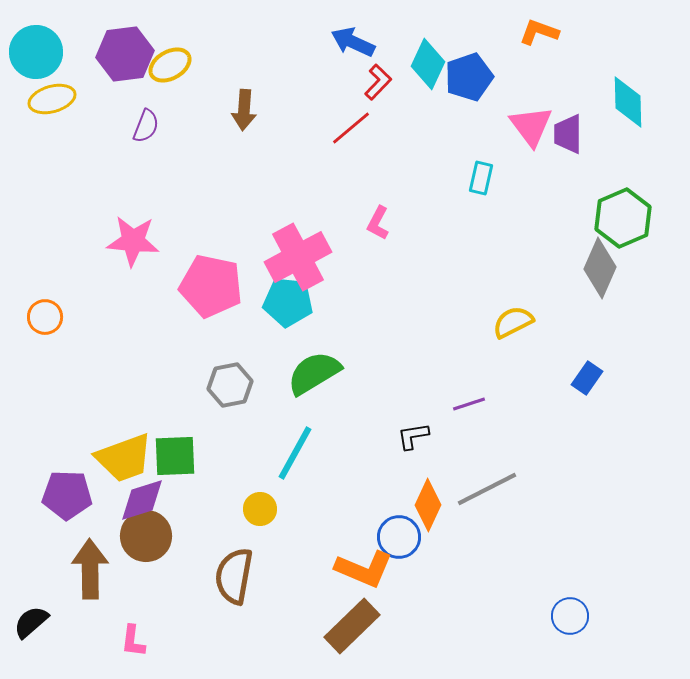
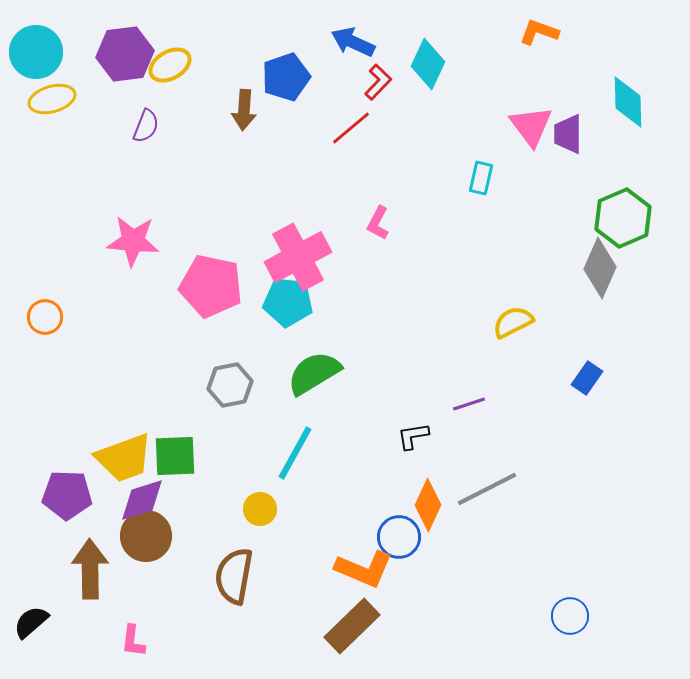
blue pentagon at (469, 77): moved 183 px left
